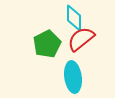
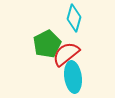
cyan diamond: rotated 16 degrees clockwise
red semicircle: moved 15 px left, 15 px down
